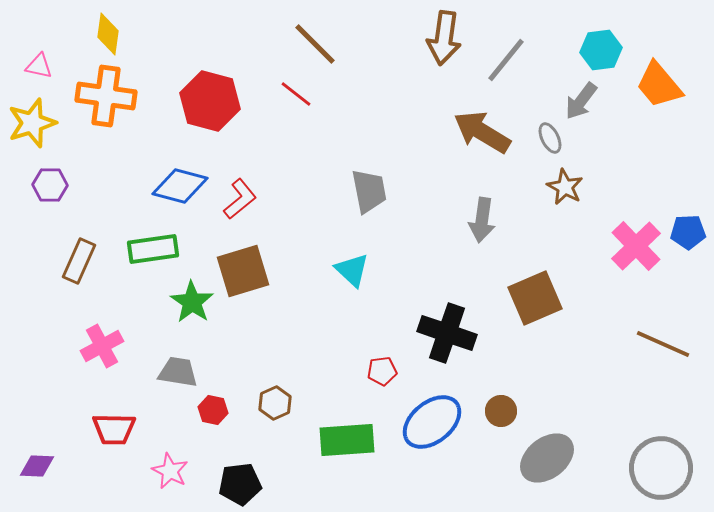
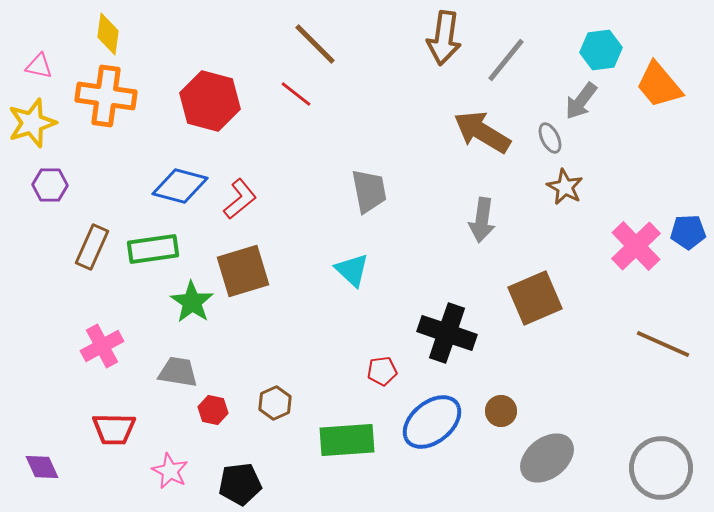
brown rectangle at (79, 261): moved 13 px right, 14 px up
purple diamond at (37, 466): moved 5 px right, 1 px down; rotated 63 degrees clockwise
